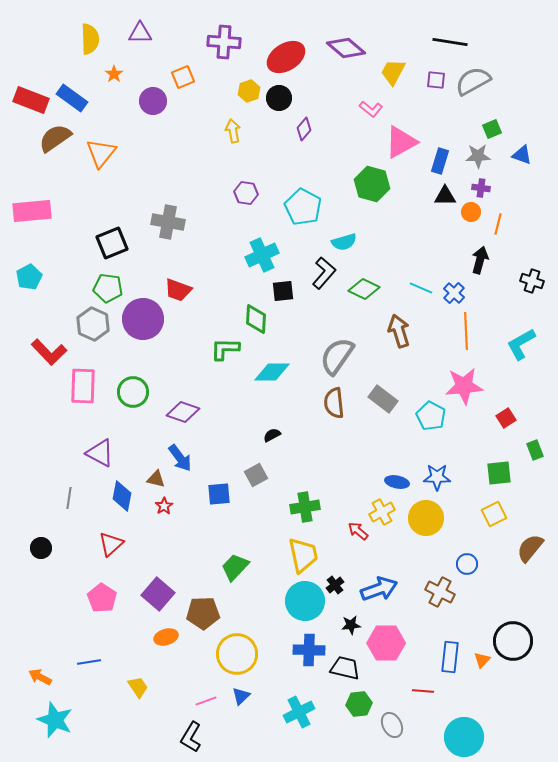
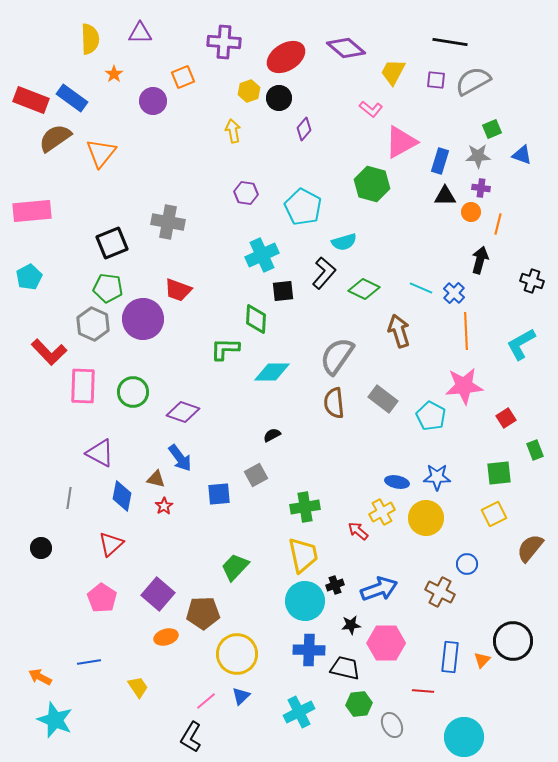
black cross at (335, 585): rotated 18 degrees clockwise
pink line at (206, 701): rotated 20 degrees counterclockwise
